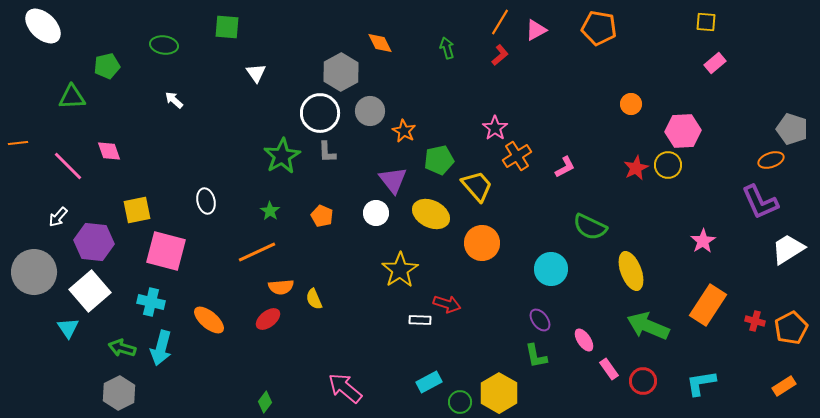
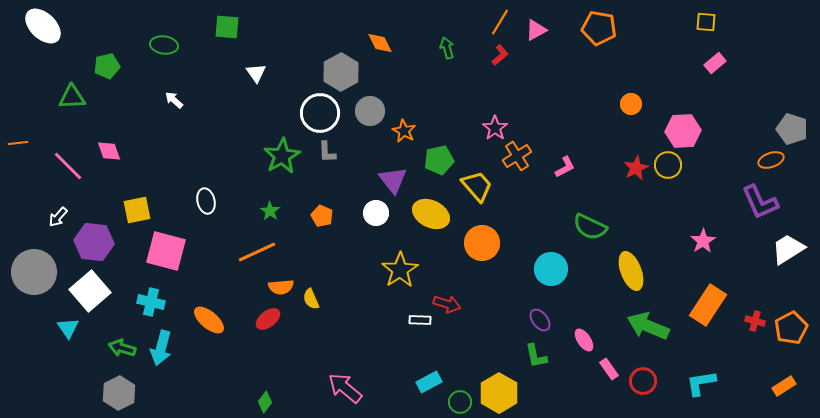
yellow semicircle at (314, 299): moved 3 px left
